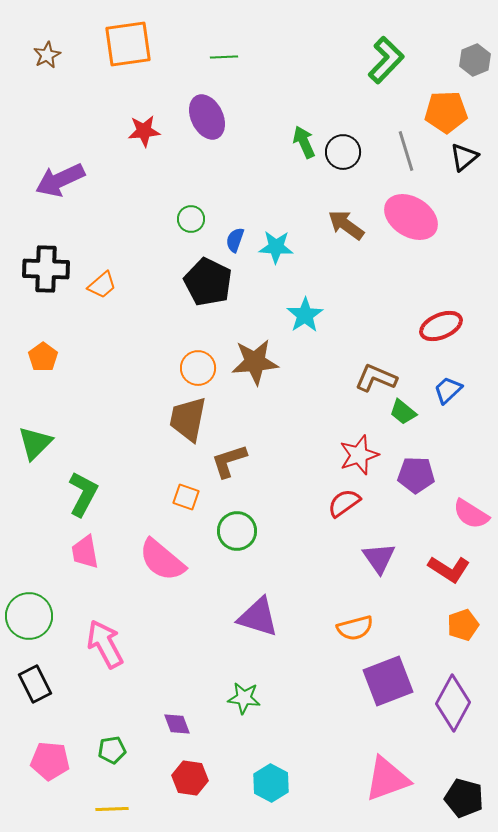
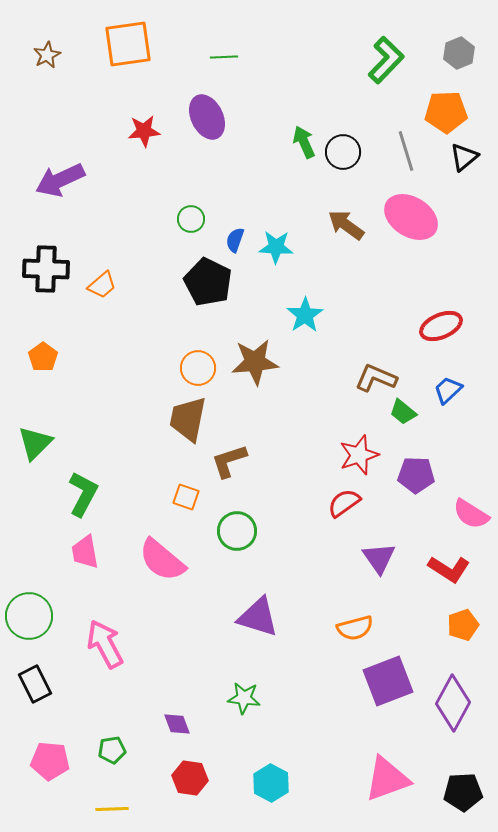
gray hexagon at (475, 60): moved 16 px left, 7 px up
black pentagon at (464, 798): moved 1 px left, 6 px up; rotated 18 degrees counterclockwise
